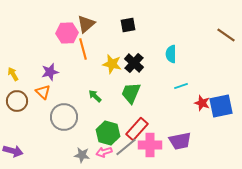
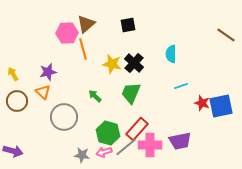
purple star: moved 2 px left
